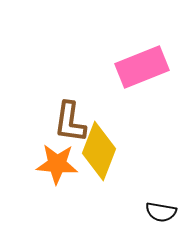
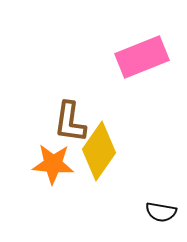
pink rectangle: moved 10 px up
yellow diamond: rotated 14 degrees clockwise
orange star: moved 4 px left
